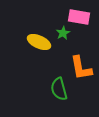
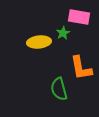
yellow ellipse: rotated 30 degrees counterclockwise
